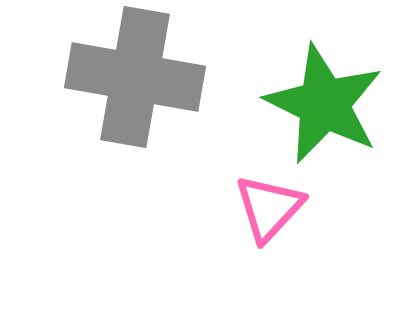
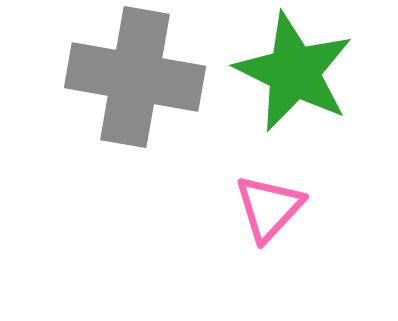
green star: moved 30 px left, 32 px up
